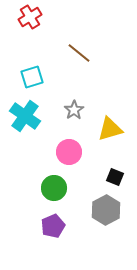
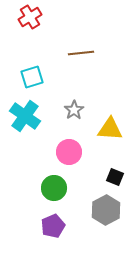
brown line: moved 2 px right; rotated 45 degrees counterclockwise
yellow triangle: rotated 20 degrees clockwise
